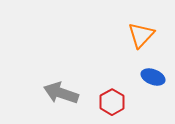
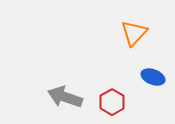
orange triangle: moved 7 px left, 2 px up
gray arrow: moved 4 px right, 4 px down
